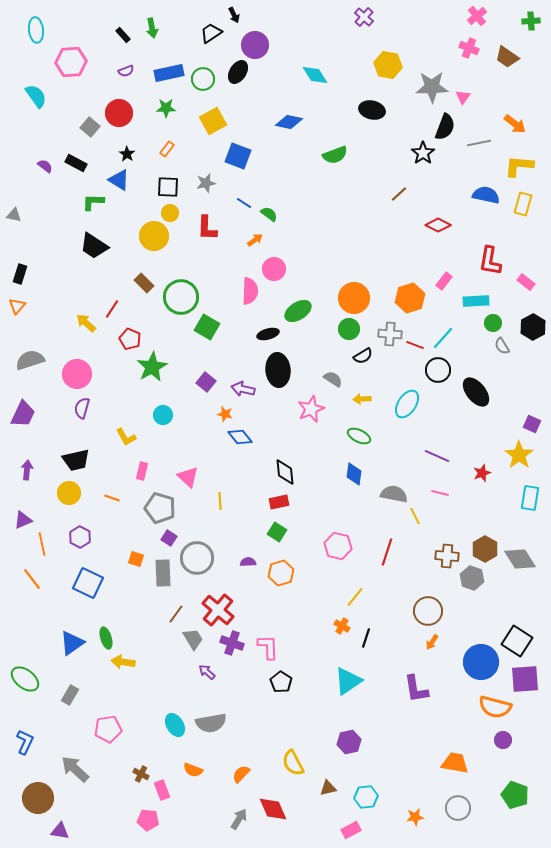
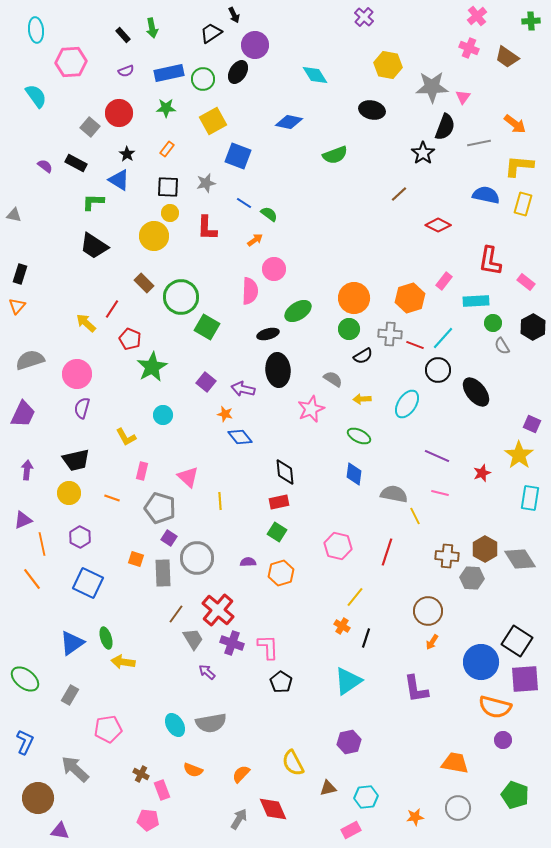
gray hexagon at (472, 578): rotated 15 degrees counterclockwise
